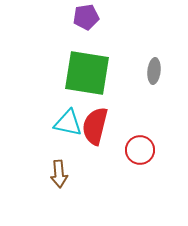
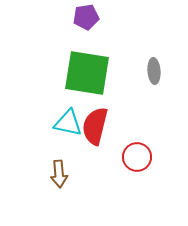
gray ellipse: rotated 10 degrees counterclockwise
red circle: moved 3 px left, 7 px down
